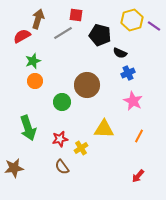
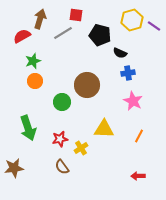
brown arrow: moved 2 px right
blue cross: rotated 16 degrees clockwise
red arrow: rotated 48 degrees clockwise
